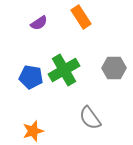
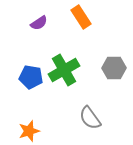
orange star: moved 4 px left
